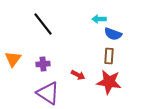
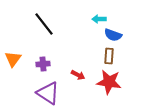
black line: moved 1 px right
blue semicircle: moved 1 px down
